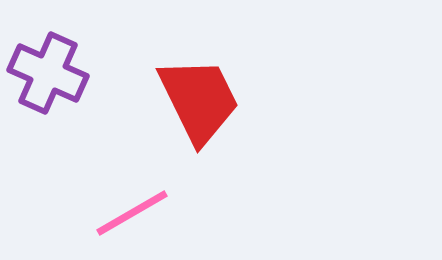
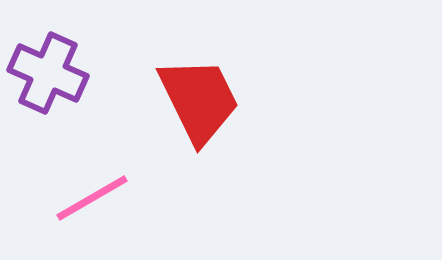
pink line: moved 40 px left, 15 px up
